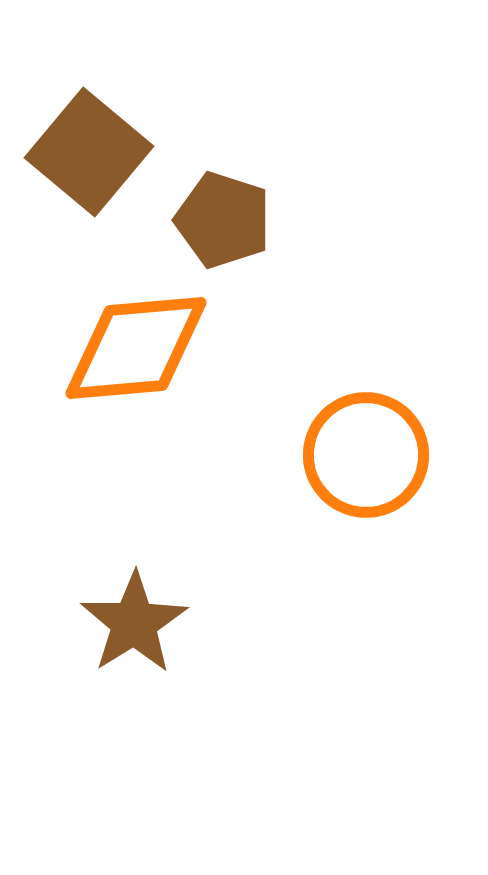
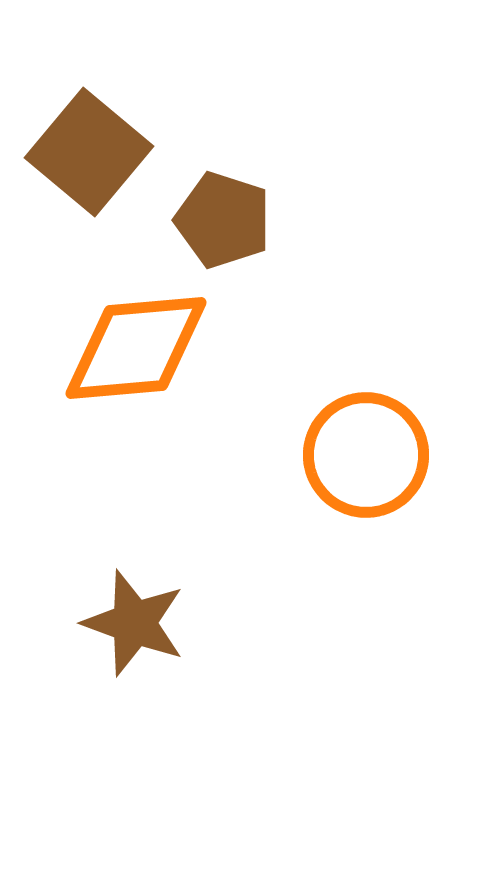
brown star: rotated 20 degrees counterclockwise
